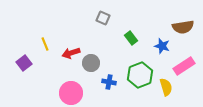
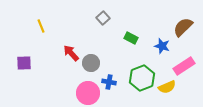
gray square: rotated 24 degrees clockwise
brown semicircle: rotated 145 degrees clockwise
green rectangle: rotated 24 degrees counterclockwise
yellow line: moved 4 px left, 18 px up
red arrow: rotated 66 degrees clockwise
purple square: rotated 35 degrees clockwise
green hexagon: moved 2 px right, 3 px down
yellow semicircle: moved 1 px right; rotated 84 degrees clockwise
pink circle: moved 17 px right
